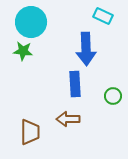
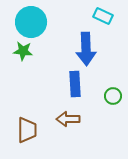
brown trapezoid: moved 3 px left, 2 px up
